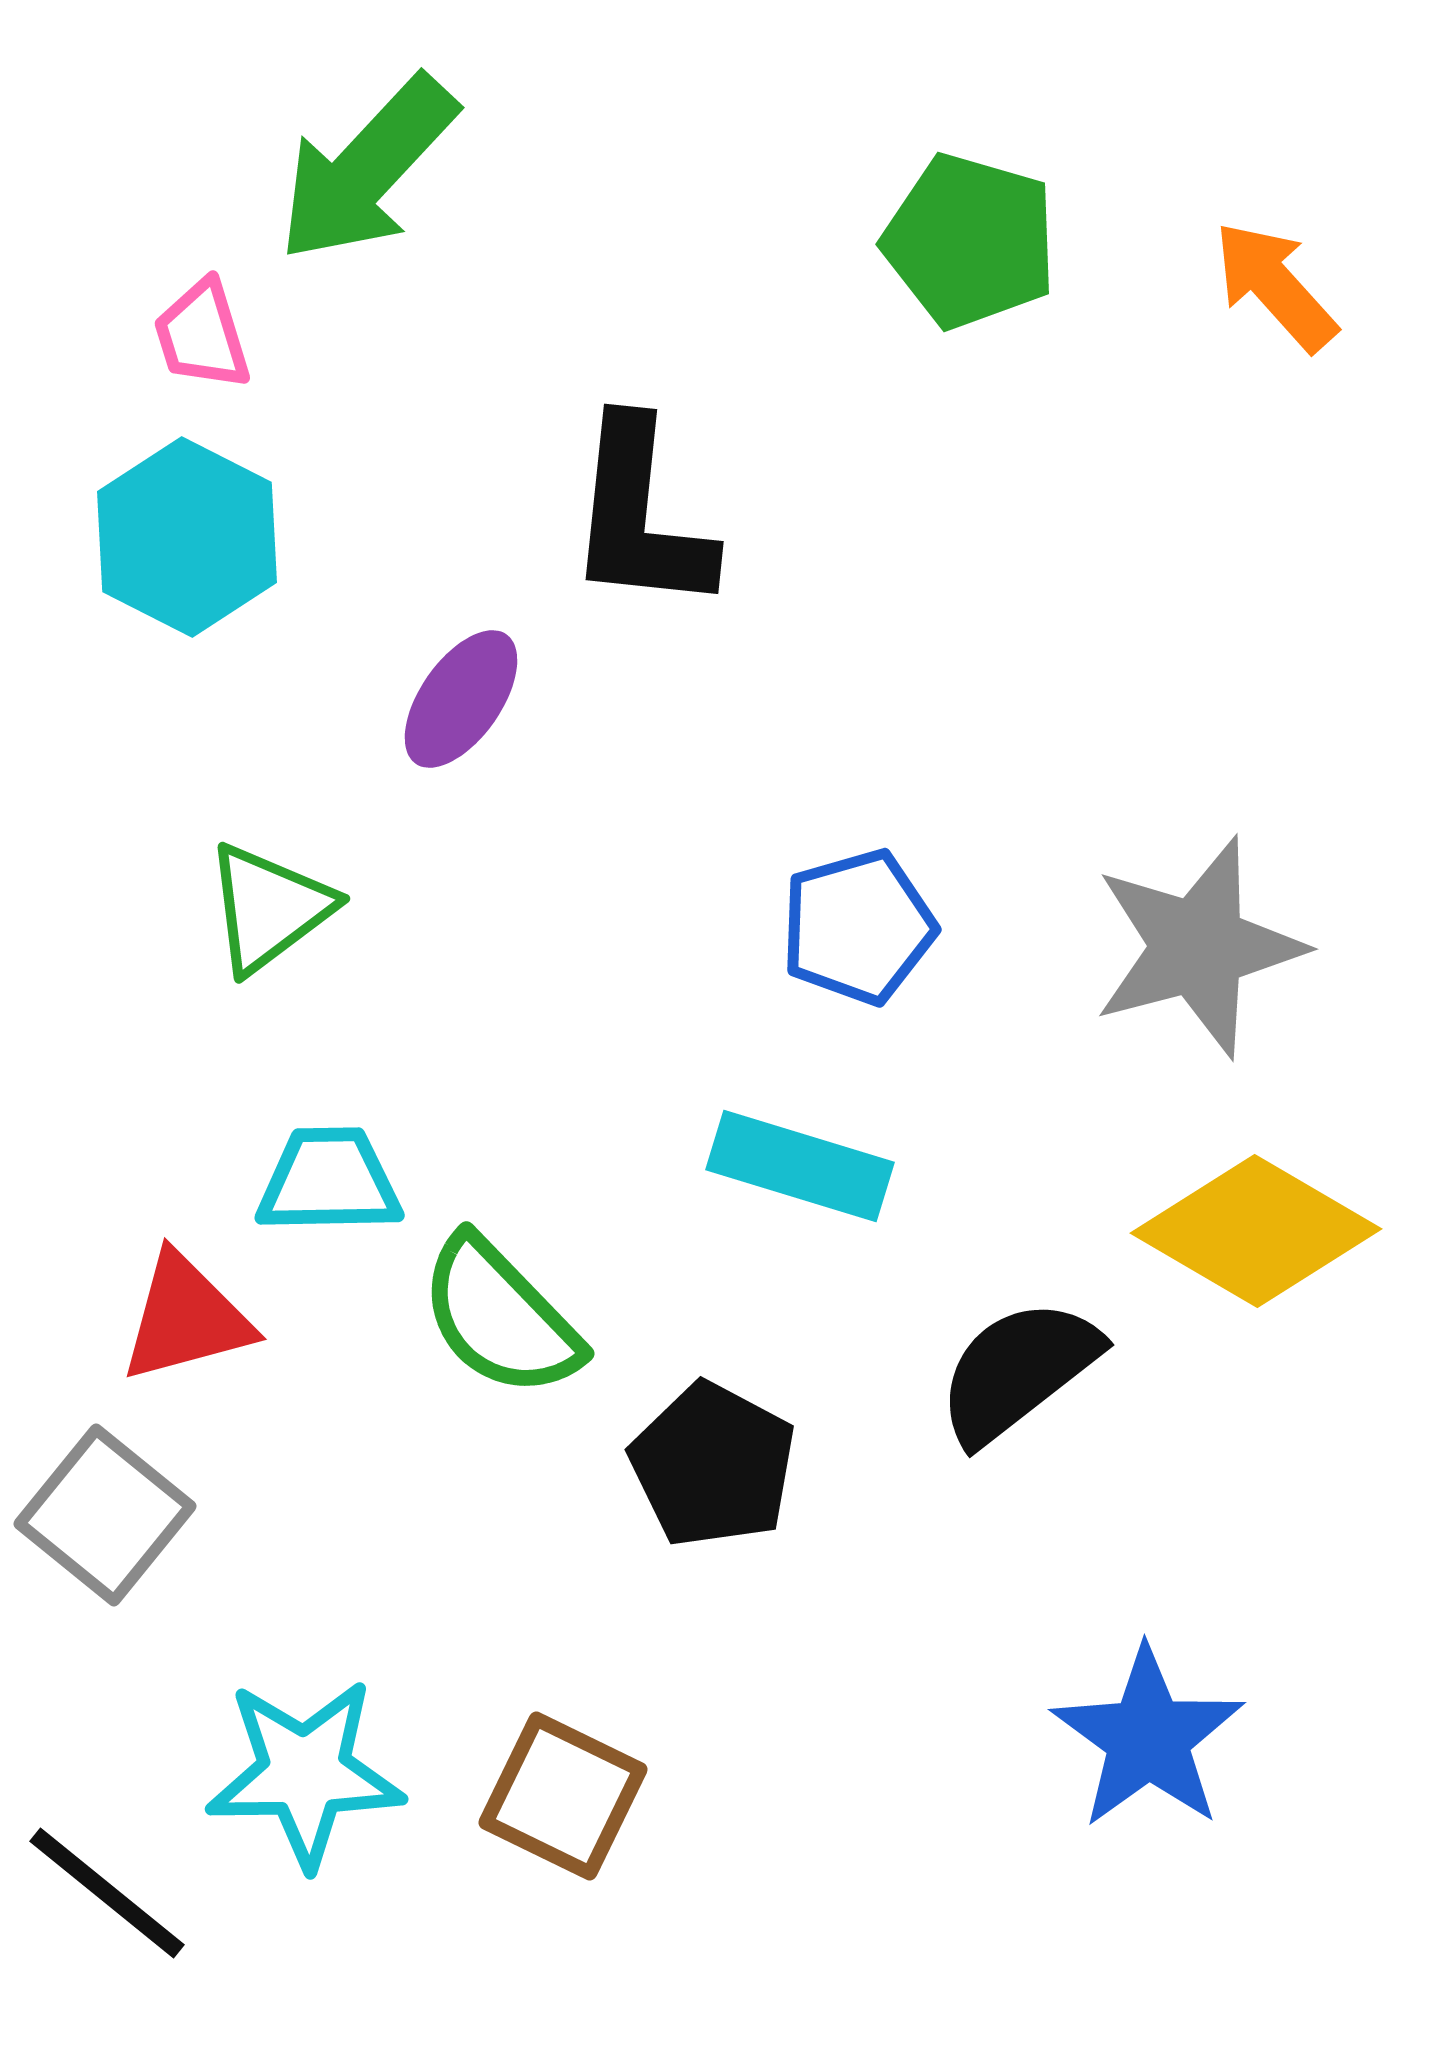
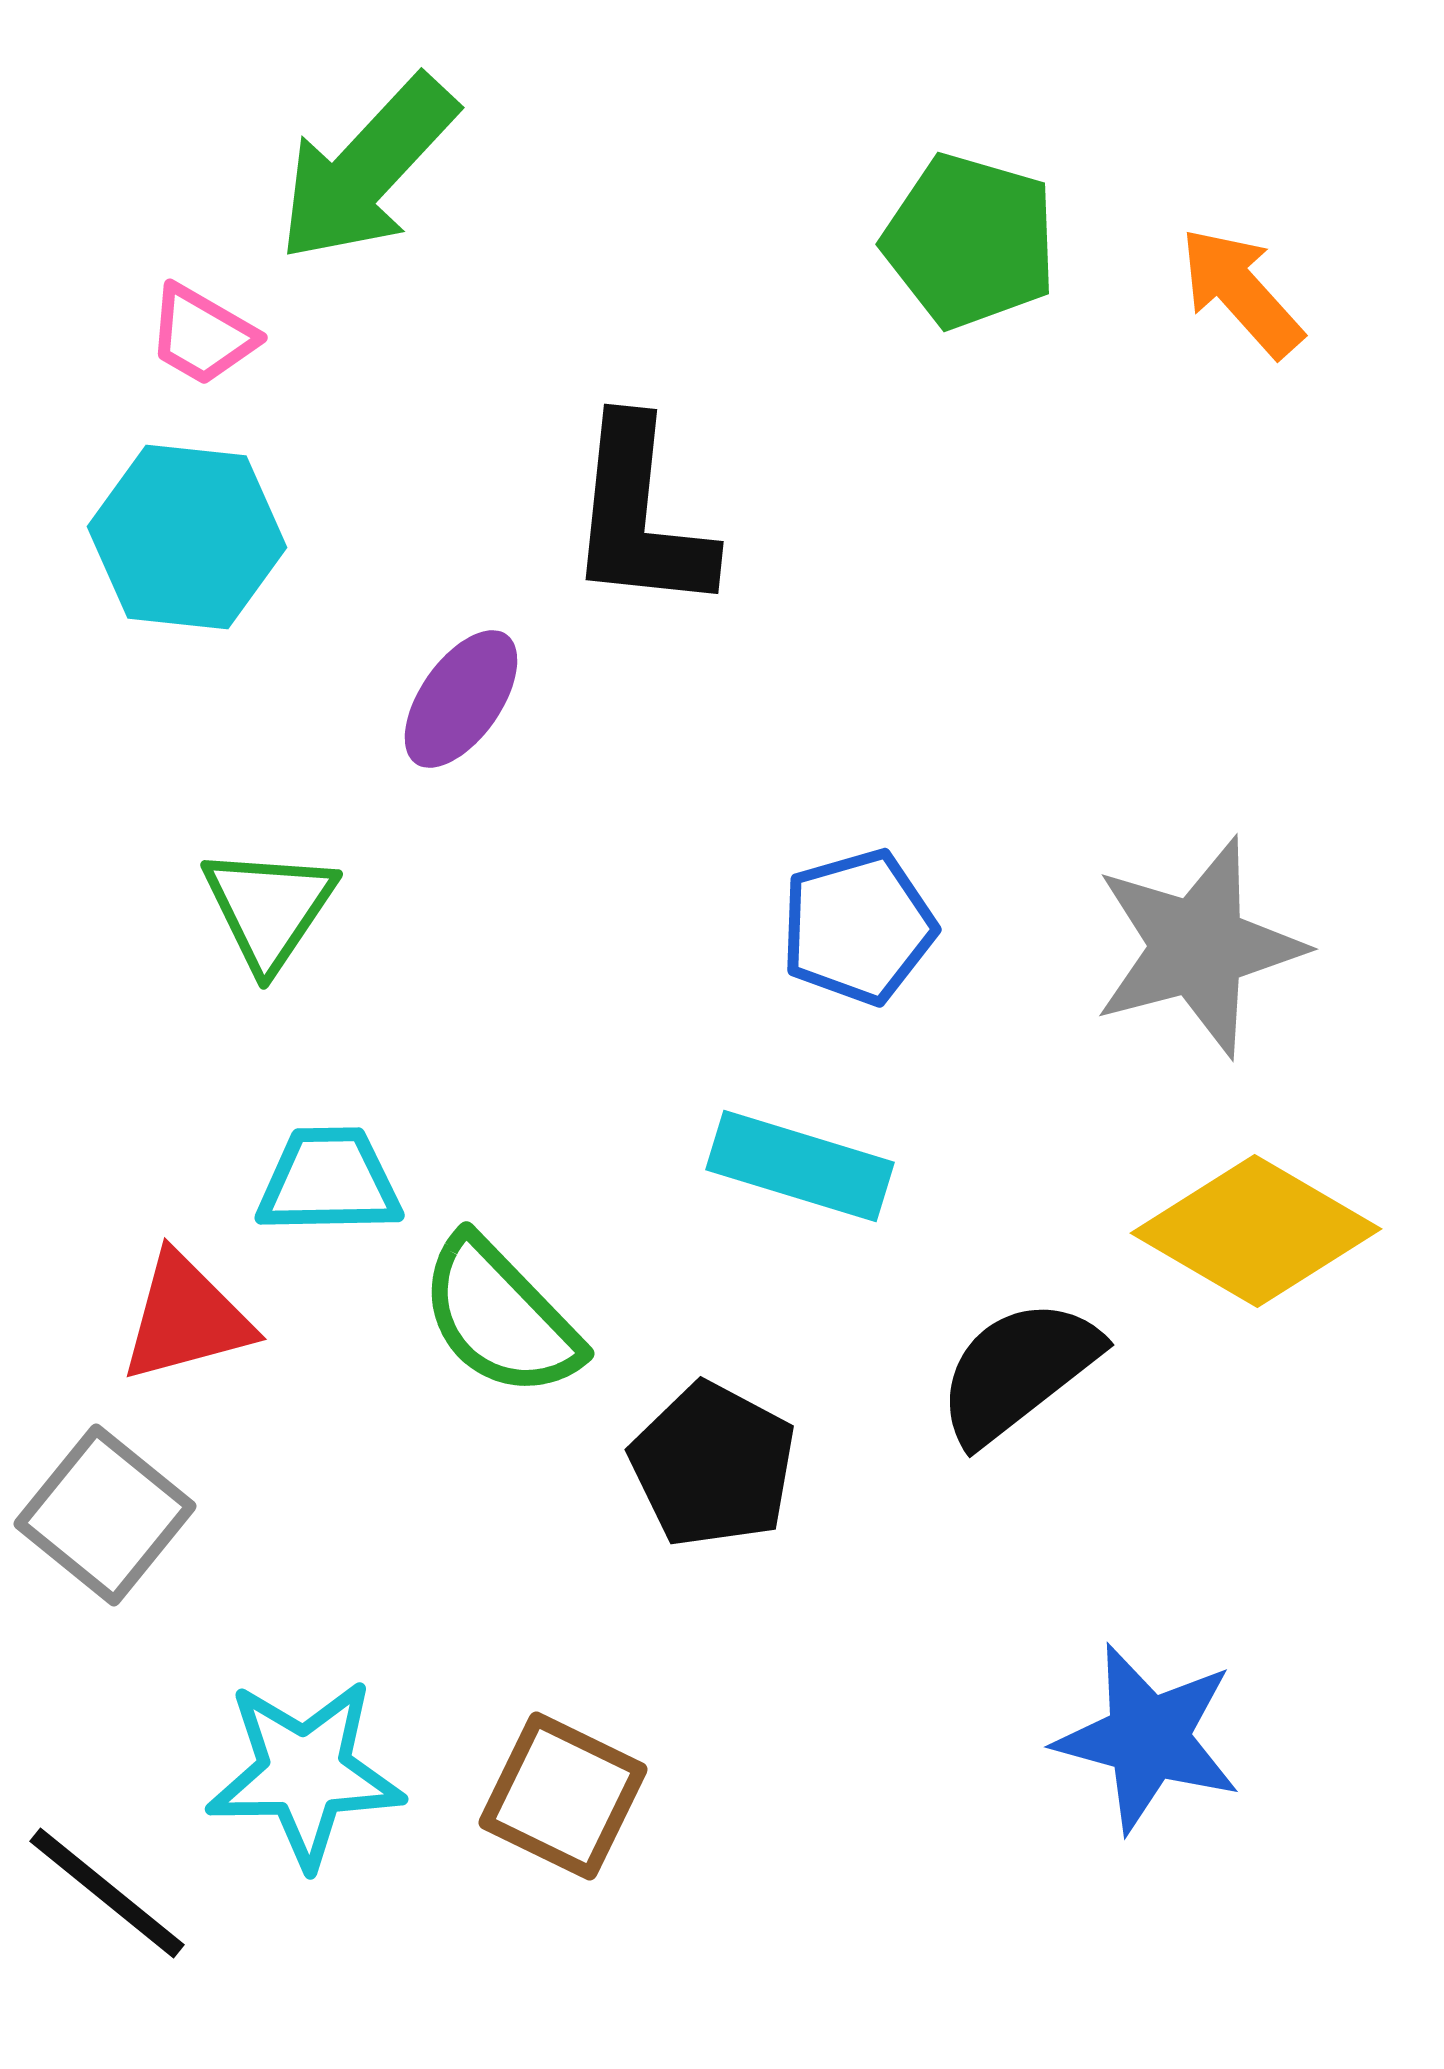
orange arrow: moved 34 px left, 6 px down
pink trapezoid: rotated 43 degrees counterclockwise
cyan hexagon: rotated 21 degrees counterclockwise
green triangle: rotated 19 degrees counterclockwise
blue star: rotated 21 degrees counterclockwise
